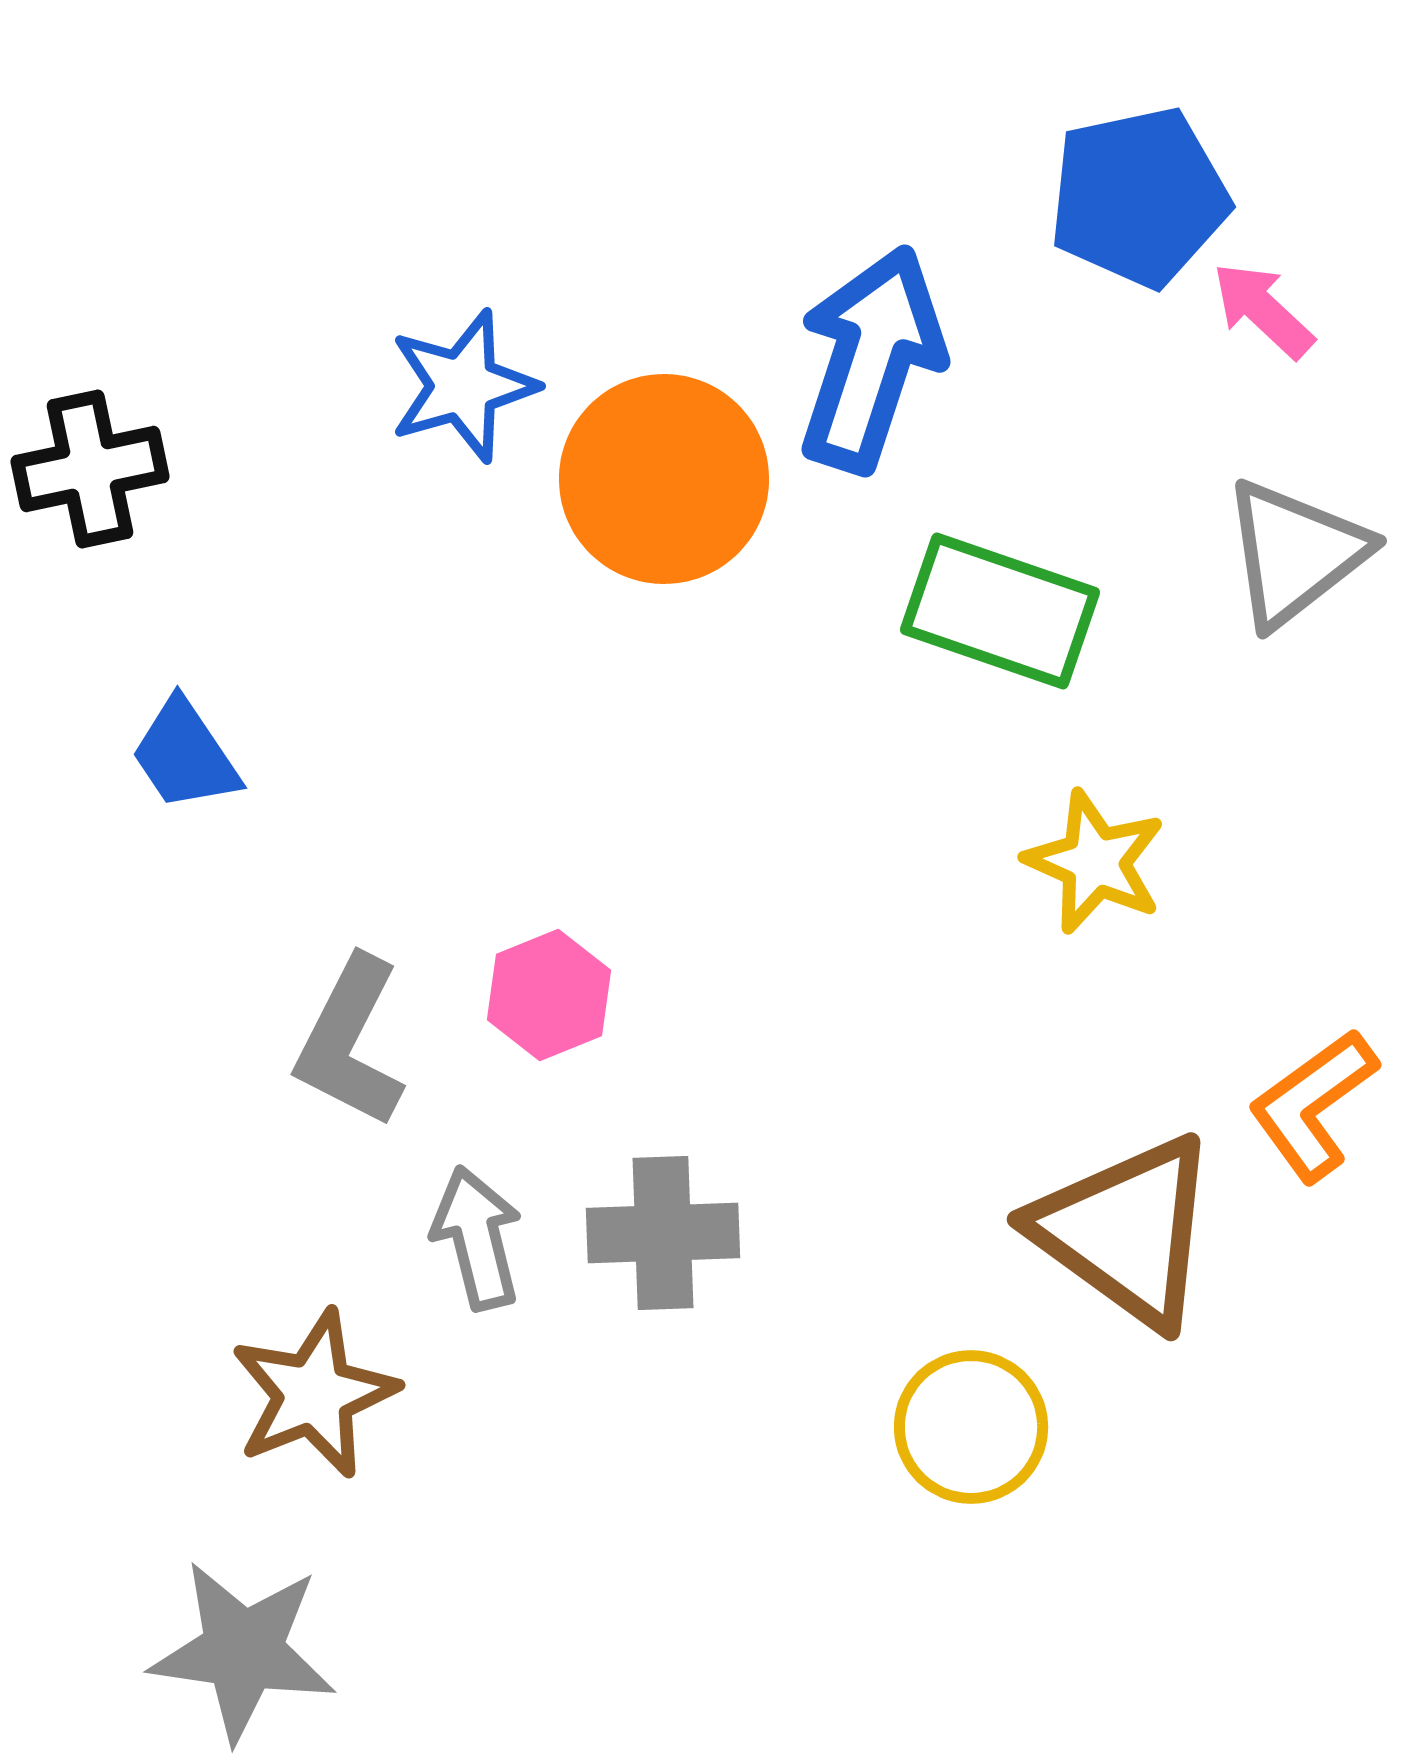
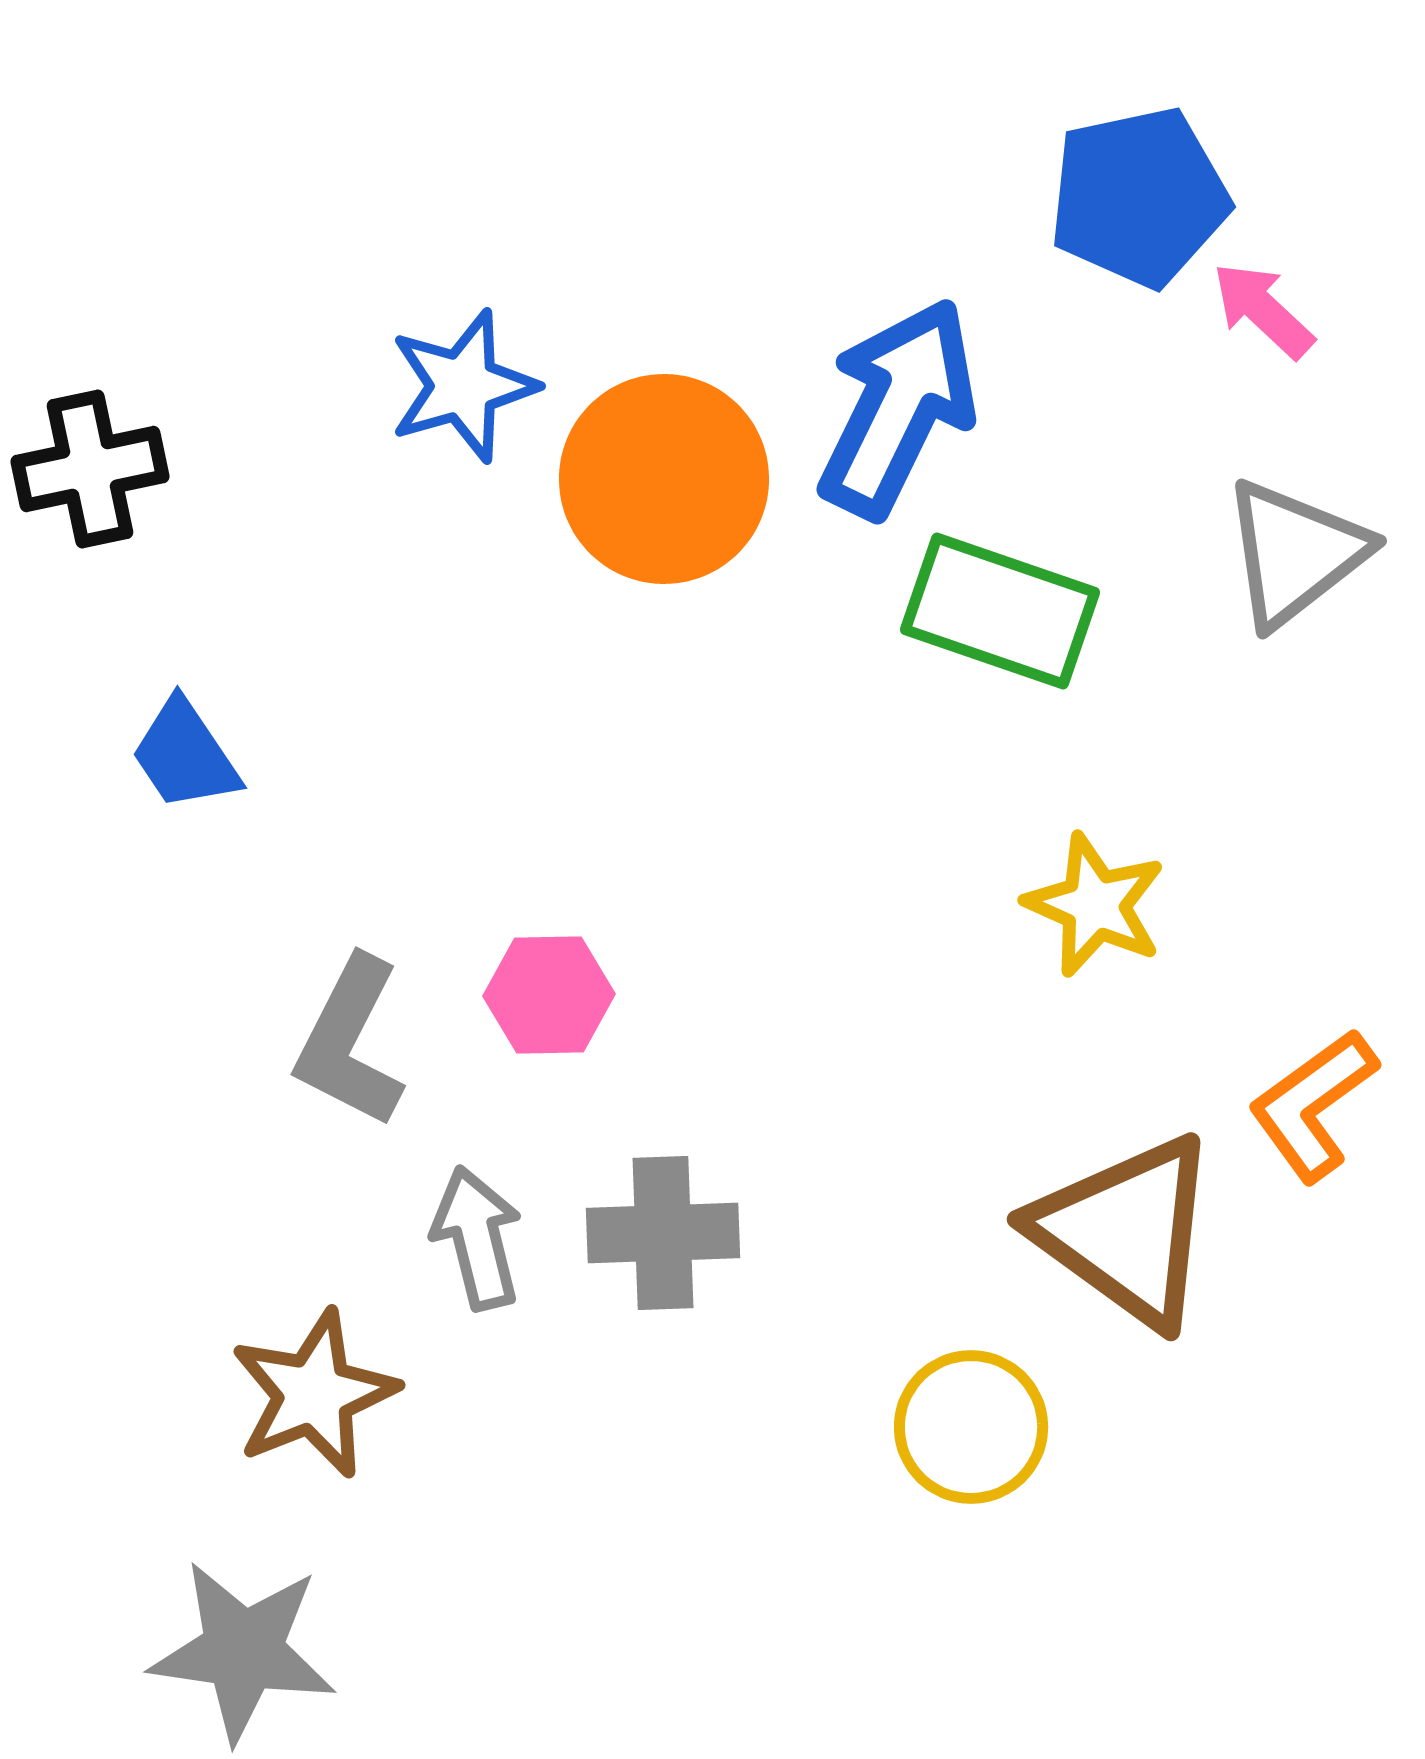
blue arrow: moved 27 px right, 49 px down; rotated 8 degrees clockwise
yellow star: moved 43 px down
pink hexagon: rotated 21 degrees clockwise
